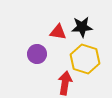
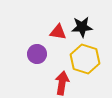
red arrow: moved 3 px left
